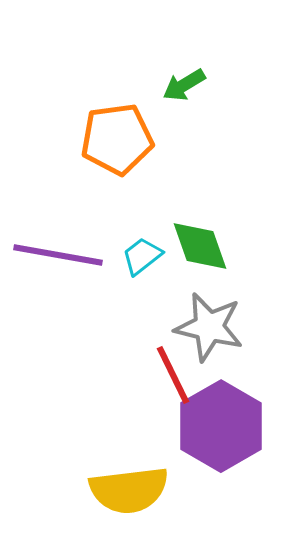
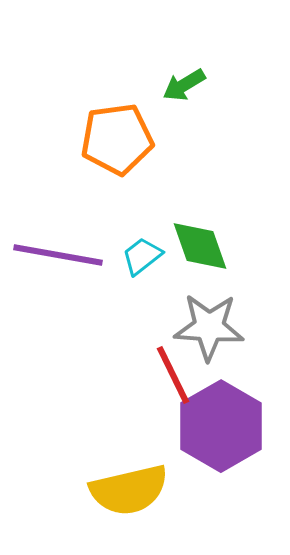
gray star: rotated 10 degrees counterclockwise
yellow semicircle: rotated 6 degrees counterclockwise
